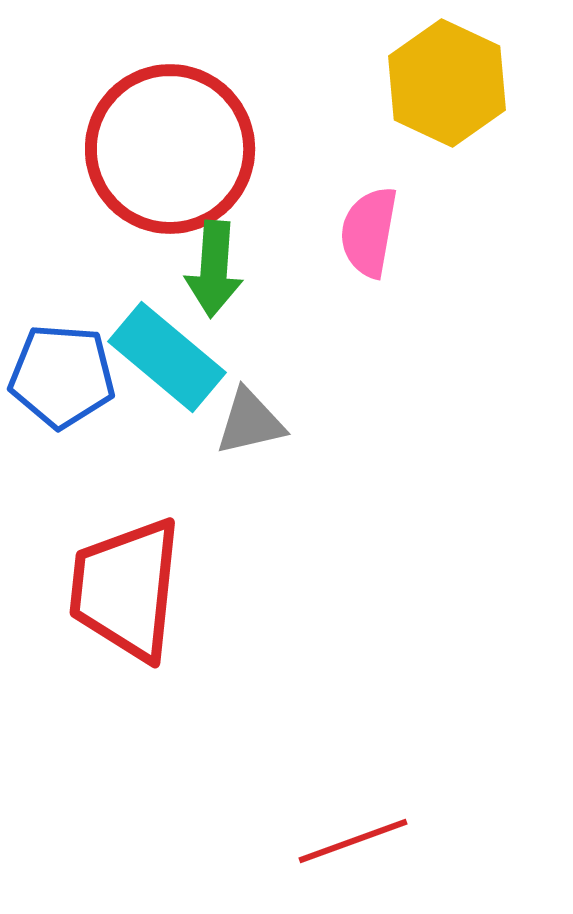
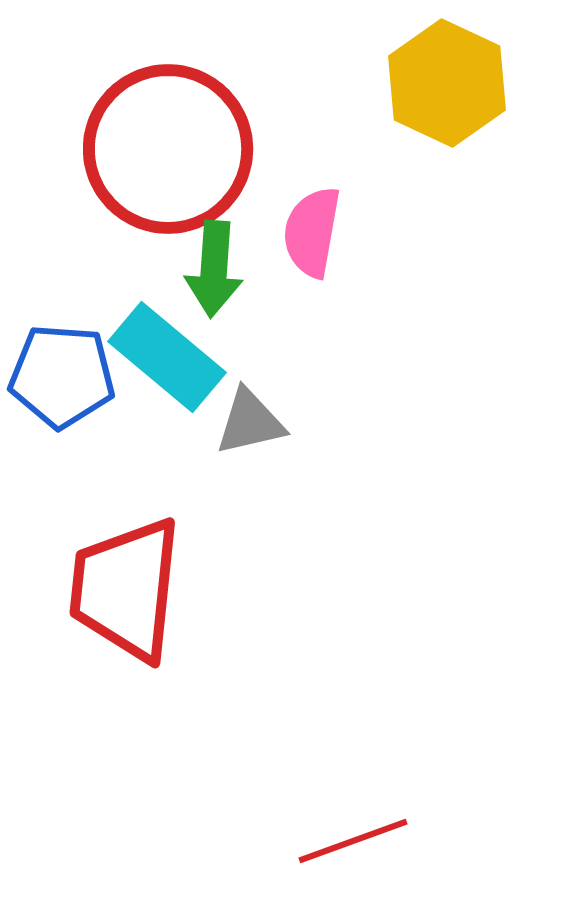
red circle: moved 2 px left
pink semicircle: moved 57 px left
